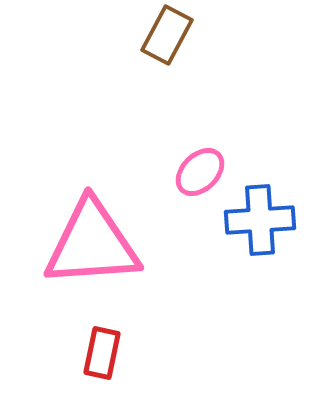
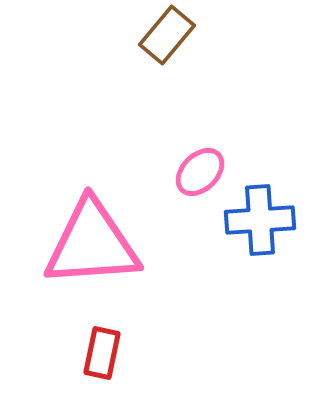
brown rectangle: rotated 12 degrees clockwise
